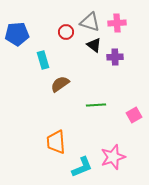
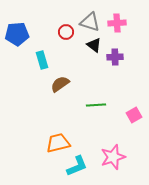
cyan rectangle: moved 1 px left
orange trapezoid: moved 2 px right, 1 px down; rotated 80 degrees clockwise
cyan L-shape: moved 5 px left, 1 px up
